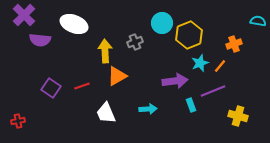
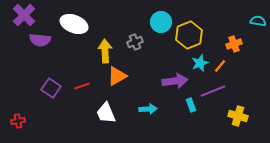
cyan circle: moved 1 px left, 1 px up
